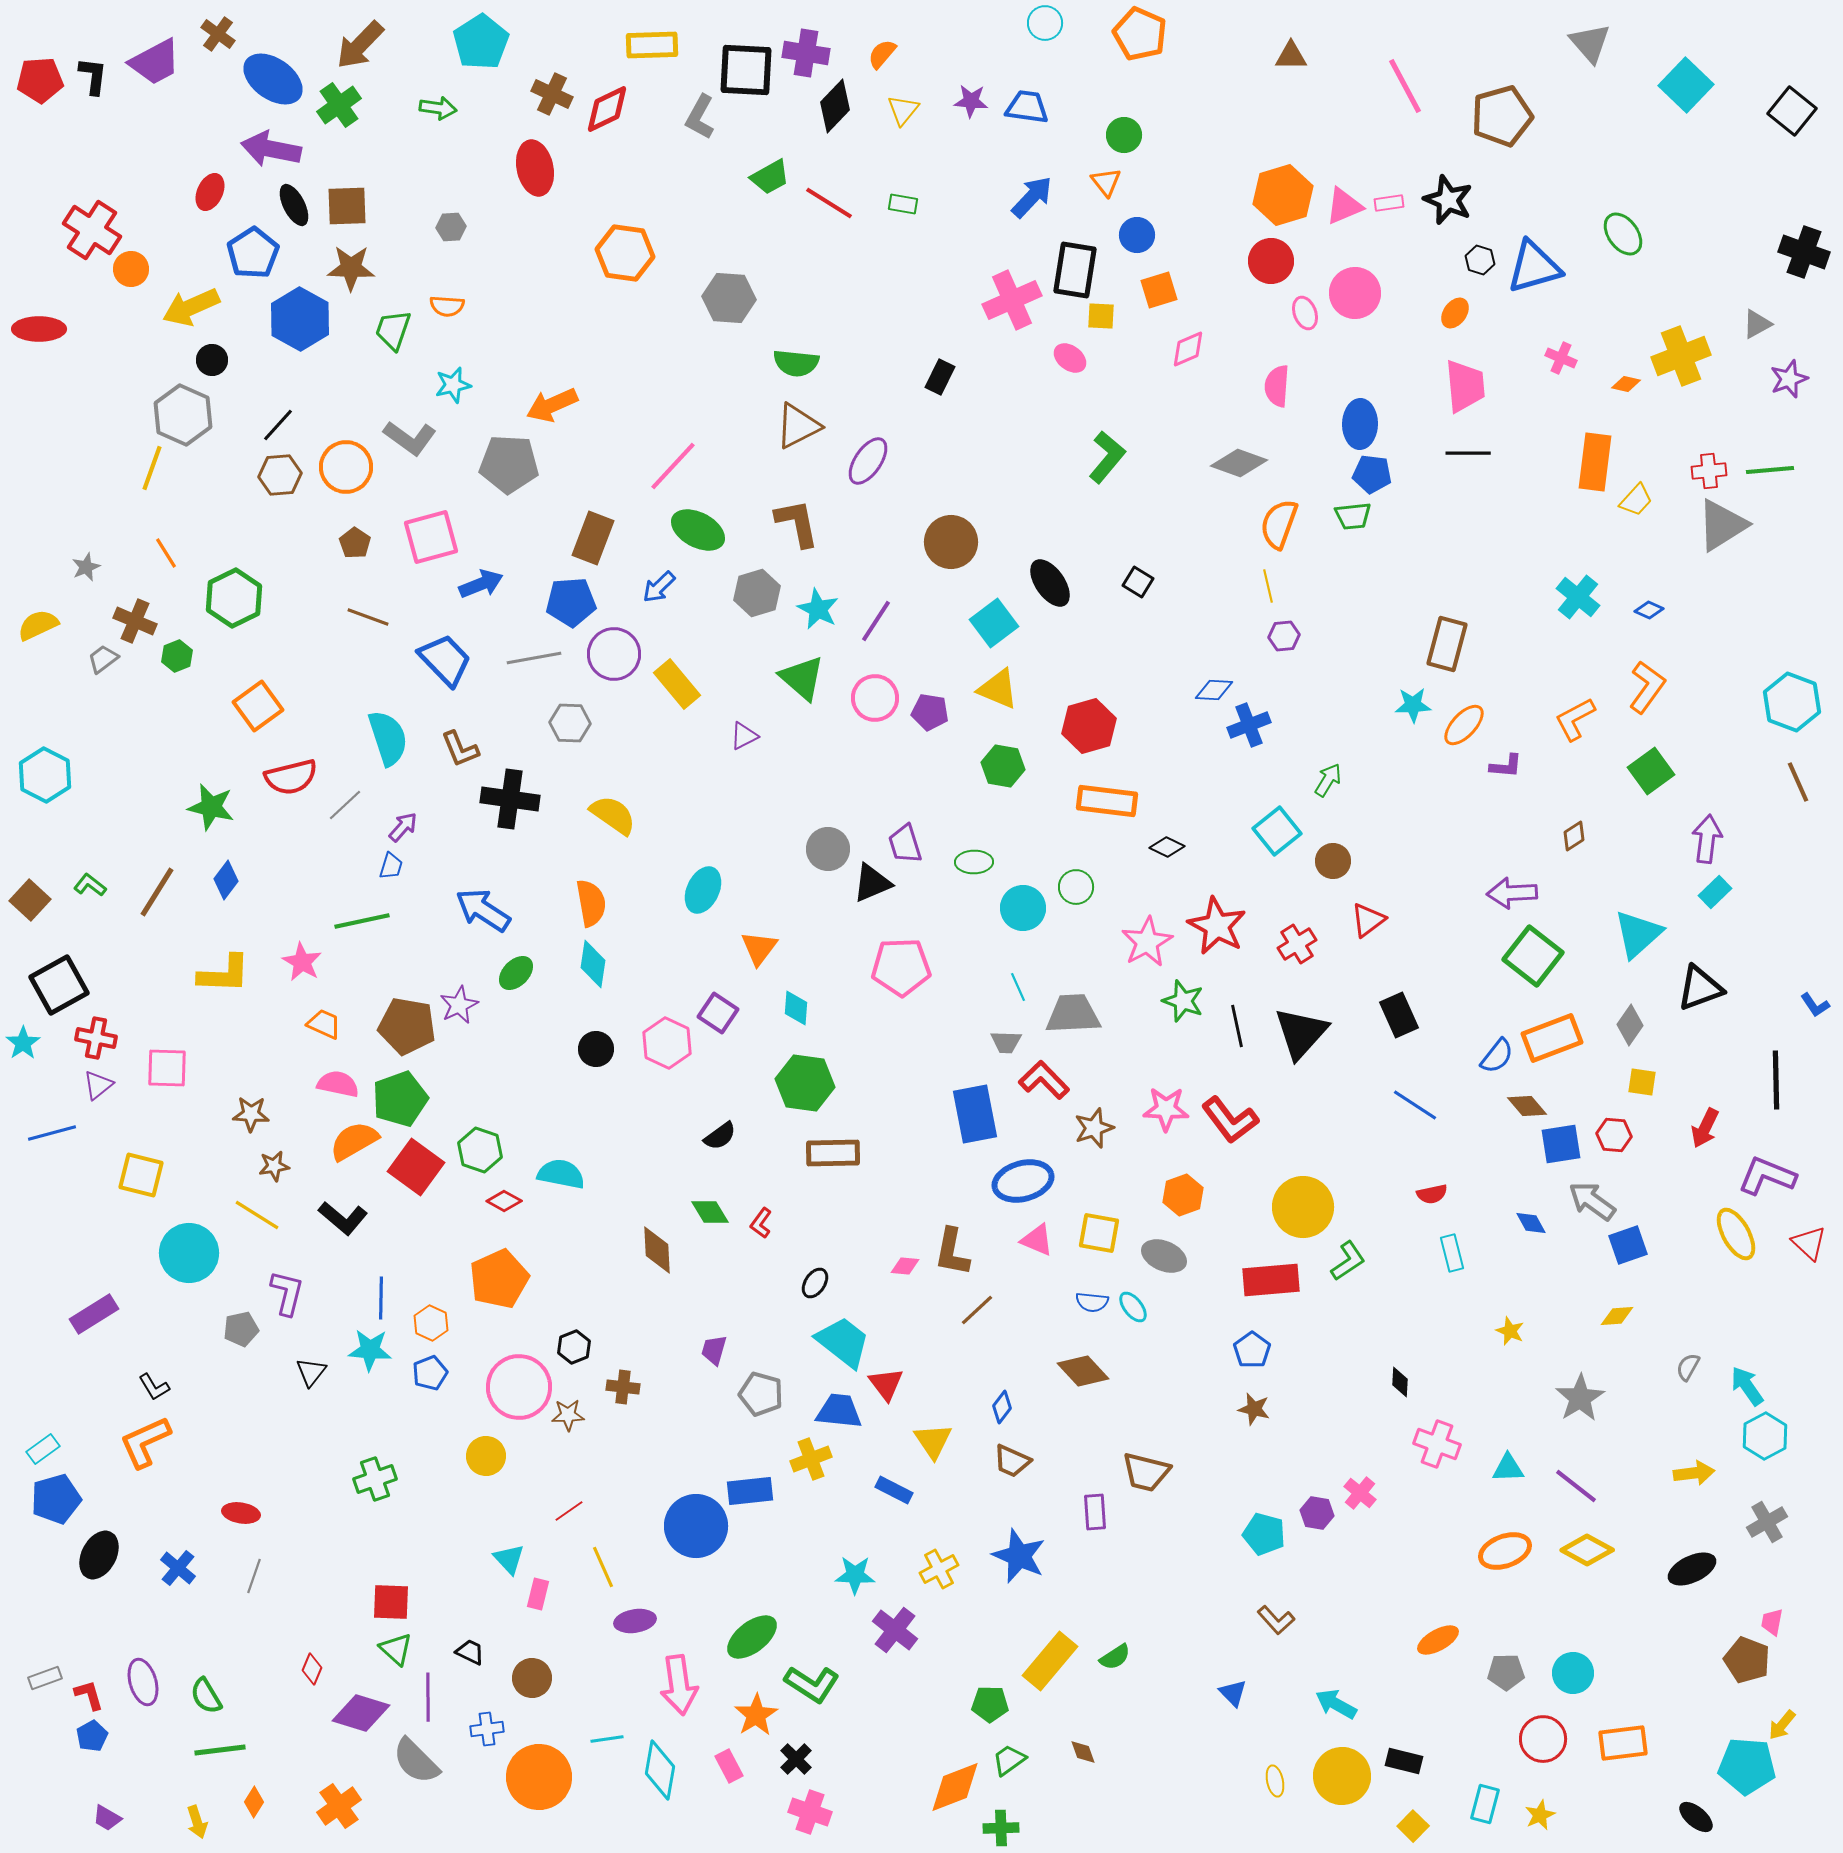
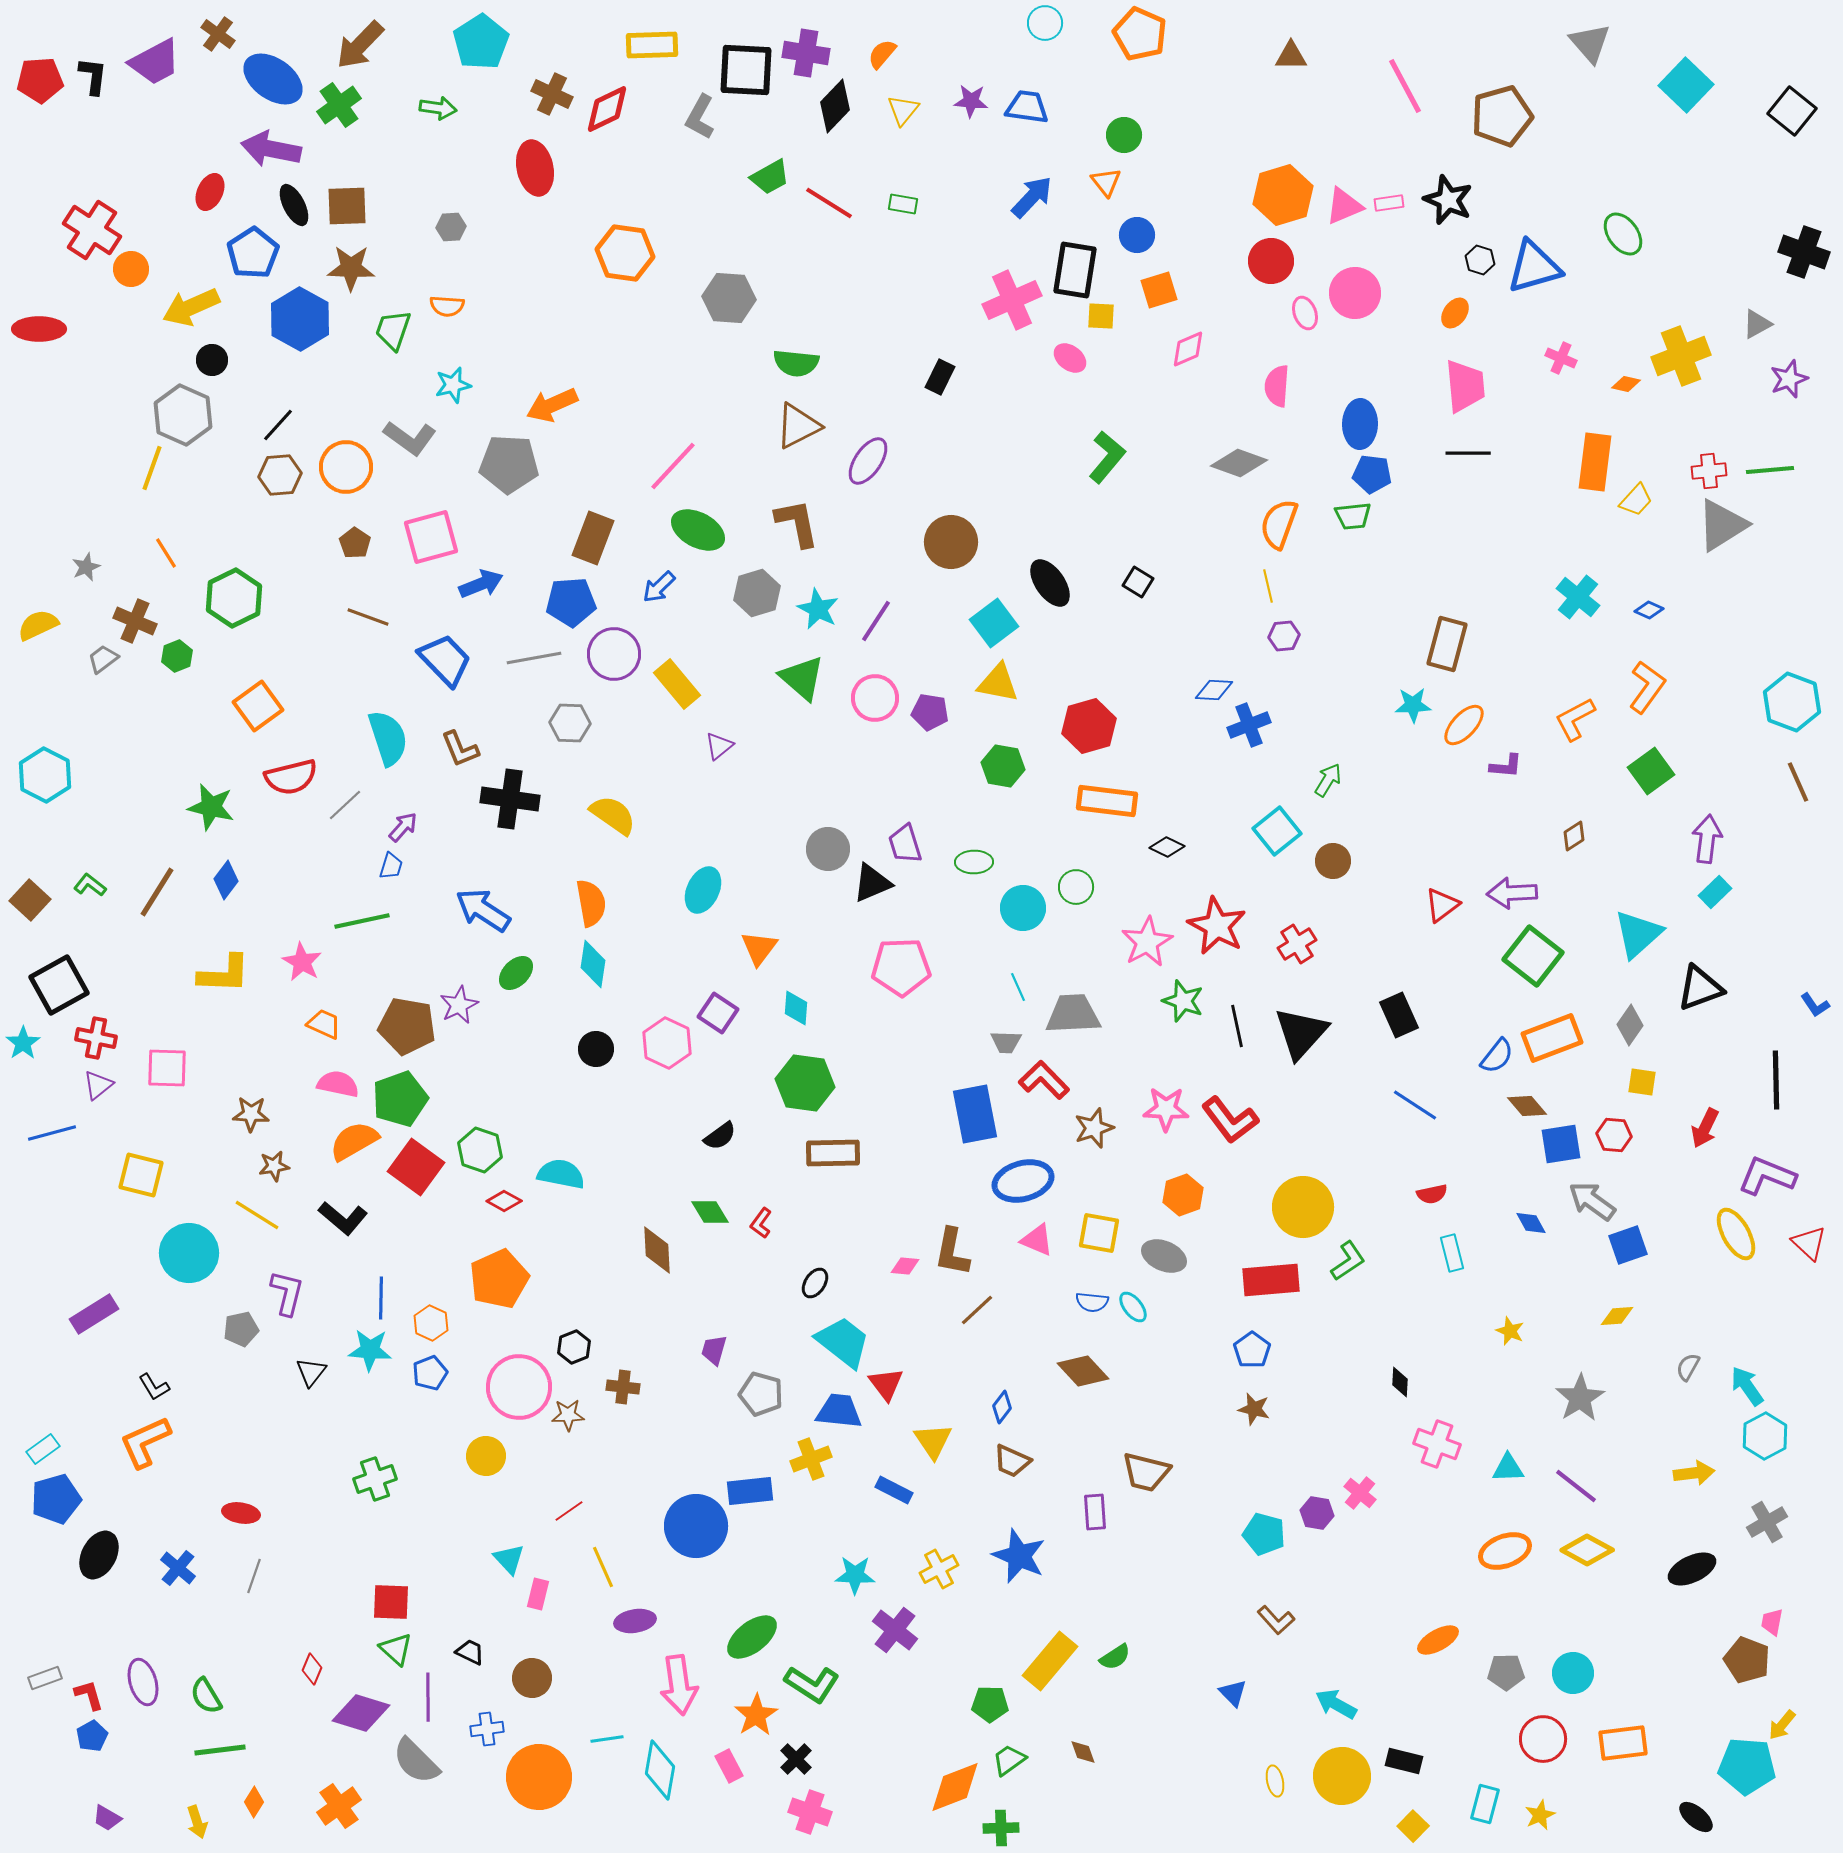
yellow triangle at (998, 689): moved 6 px up; rotated 12 degrees counterclockwise
purple triangle at (744, 736): moved 25 px left, 10 px down; rotated 12 degrees counterclockwise
red triangle at (1368, 920): moved 74 px right, 15 px up
